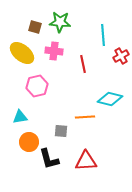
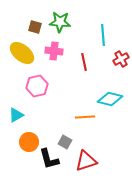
red cross: moved 3 px down
red line: moved 1 px right, 2 px up
cyan triangle: moved 4 px left, 2 px up; rotated 21 degrees counterclockwise
gray square: moved 4 px right, 11 px down; rotated 24 degrees clockwise
red triangle: rotated 15 degrees counterclockwise
